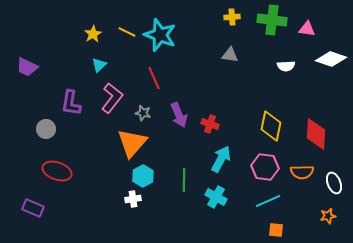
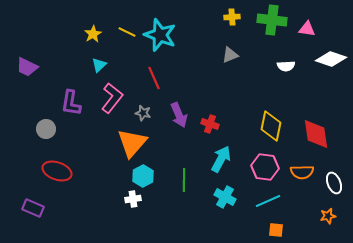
gray triangle: rotated 30 degrees counterclockwise
red diamond: rotated 12 degrees counterclockwise
cyan cross: moved 9 px right
